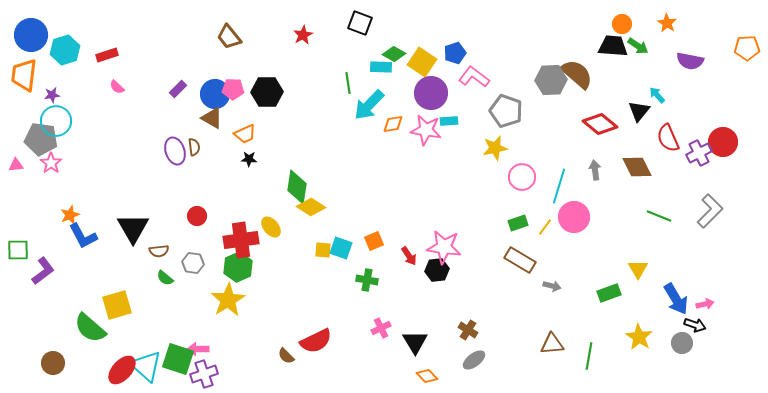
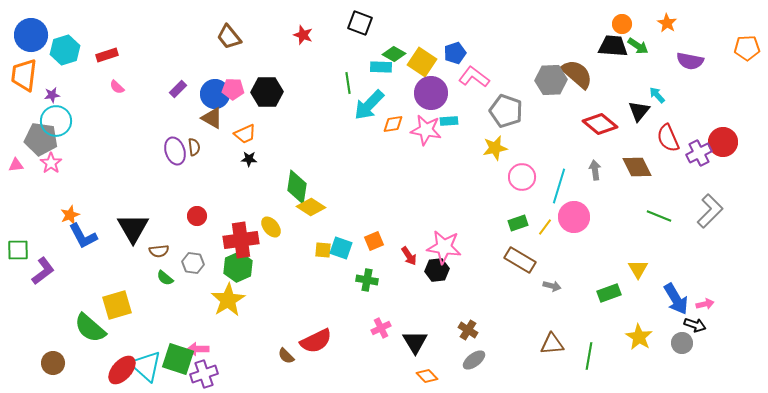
red star at (303, 35): rotated 24 degrees counterclockwise
